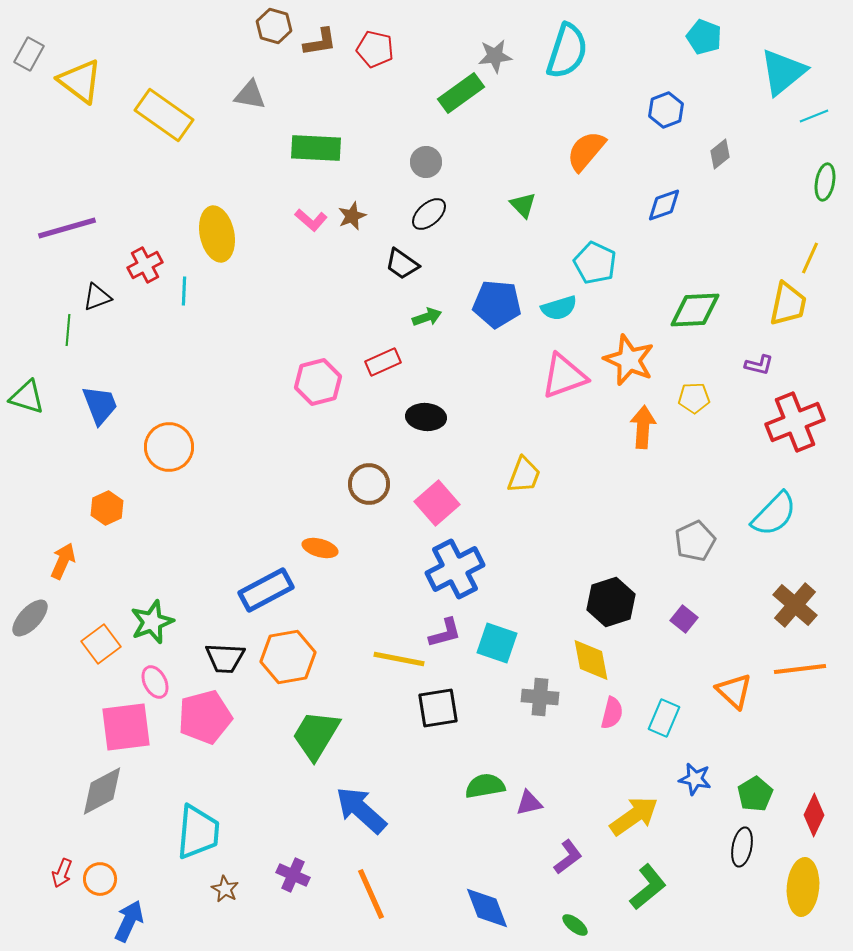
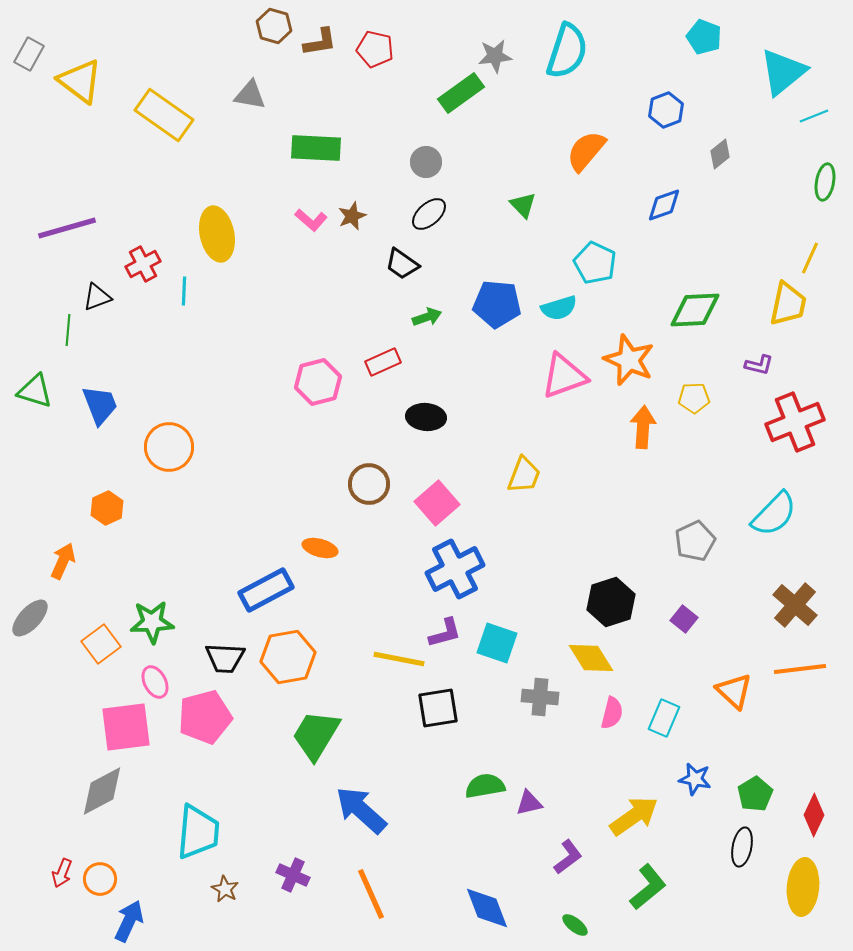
red cross at (145, 265): moved 2 px left, 1 px up
green triangle at (27, 397): moved 8 px right, 6 px up
green star at (152, 622): rotated 18 degrees clockwise
yellow diamond at (591, 660): moved 2 px up; rotated 21 degrees counterclockwise
